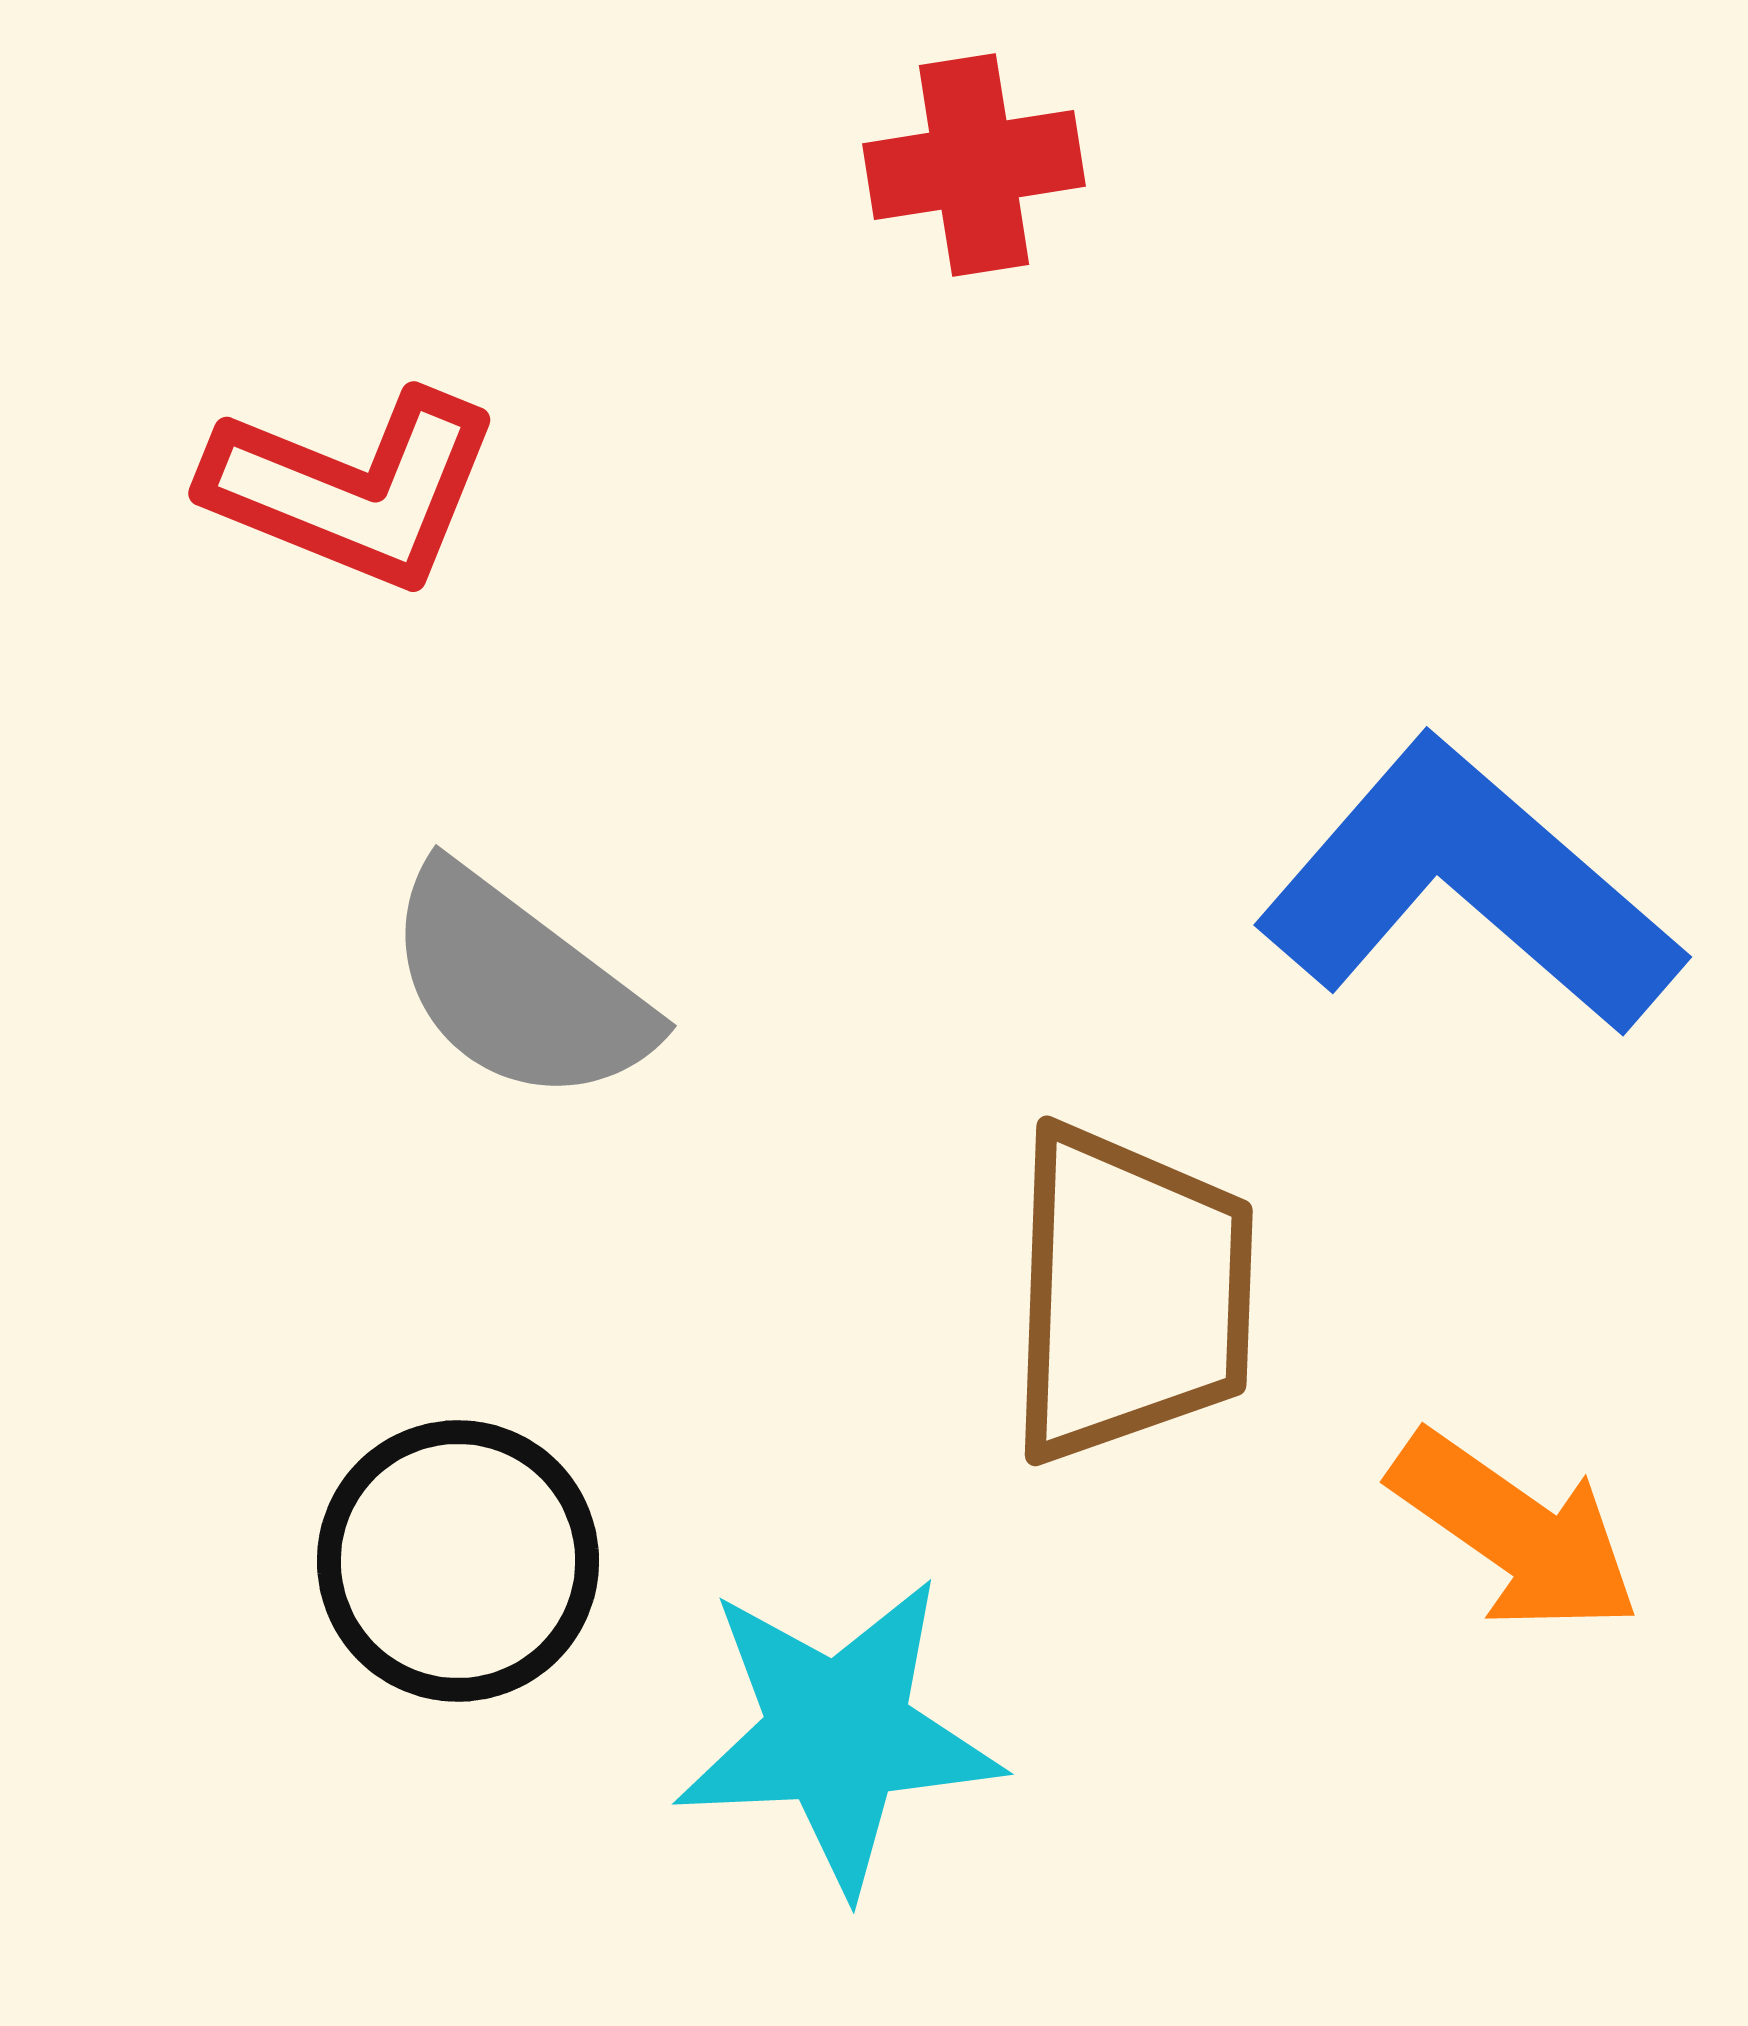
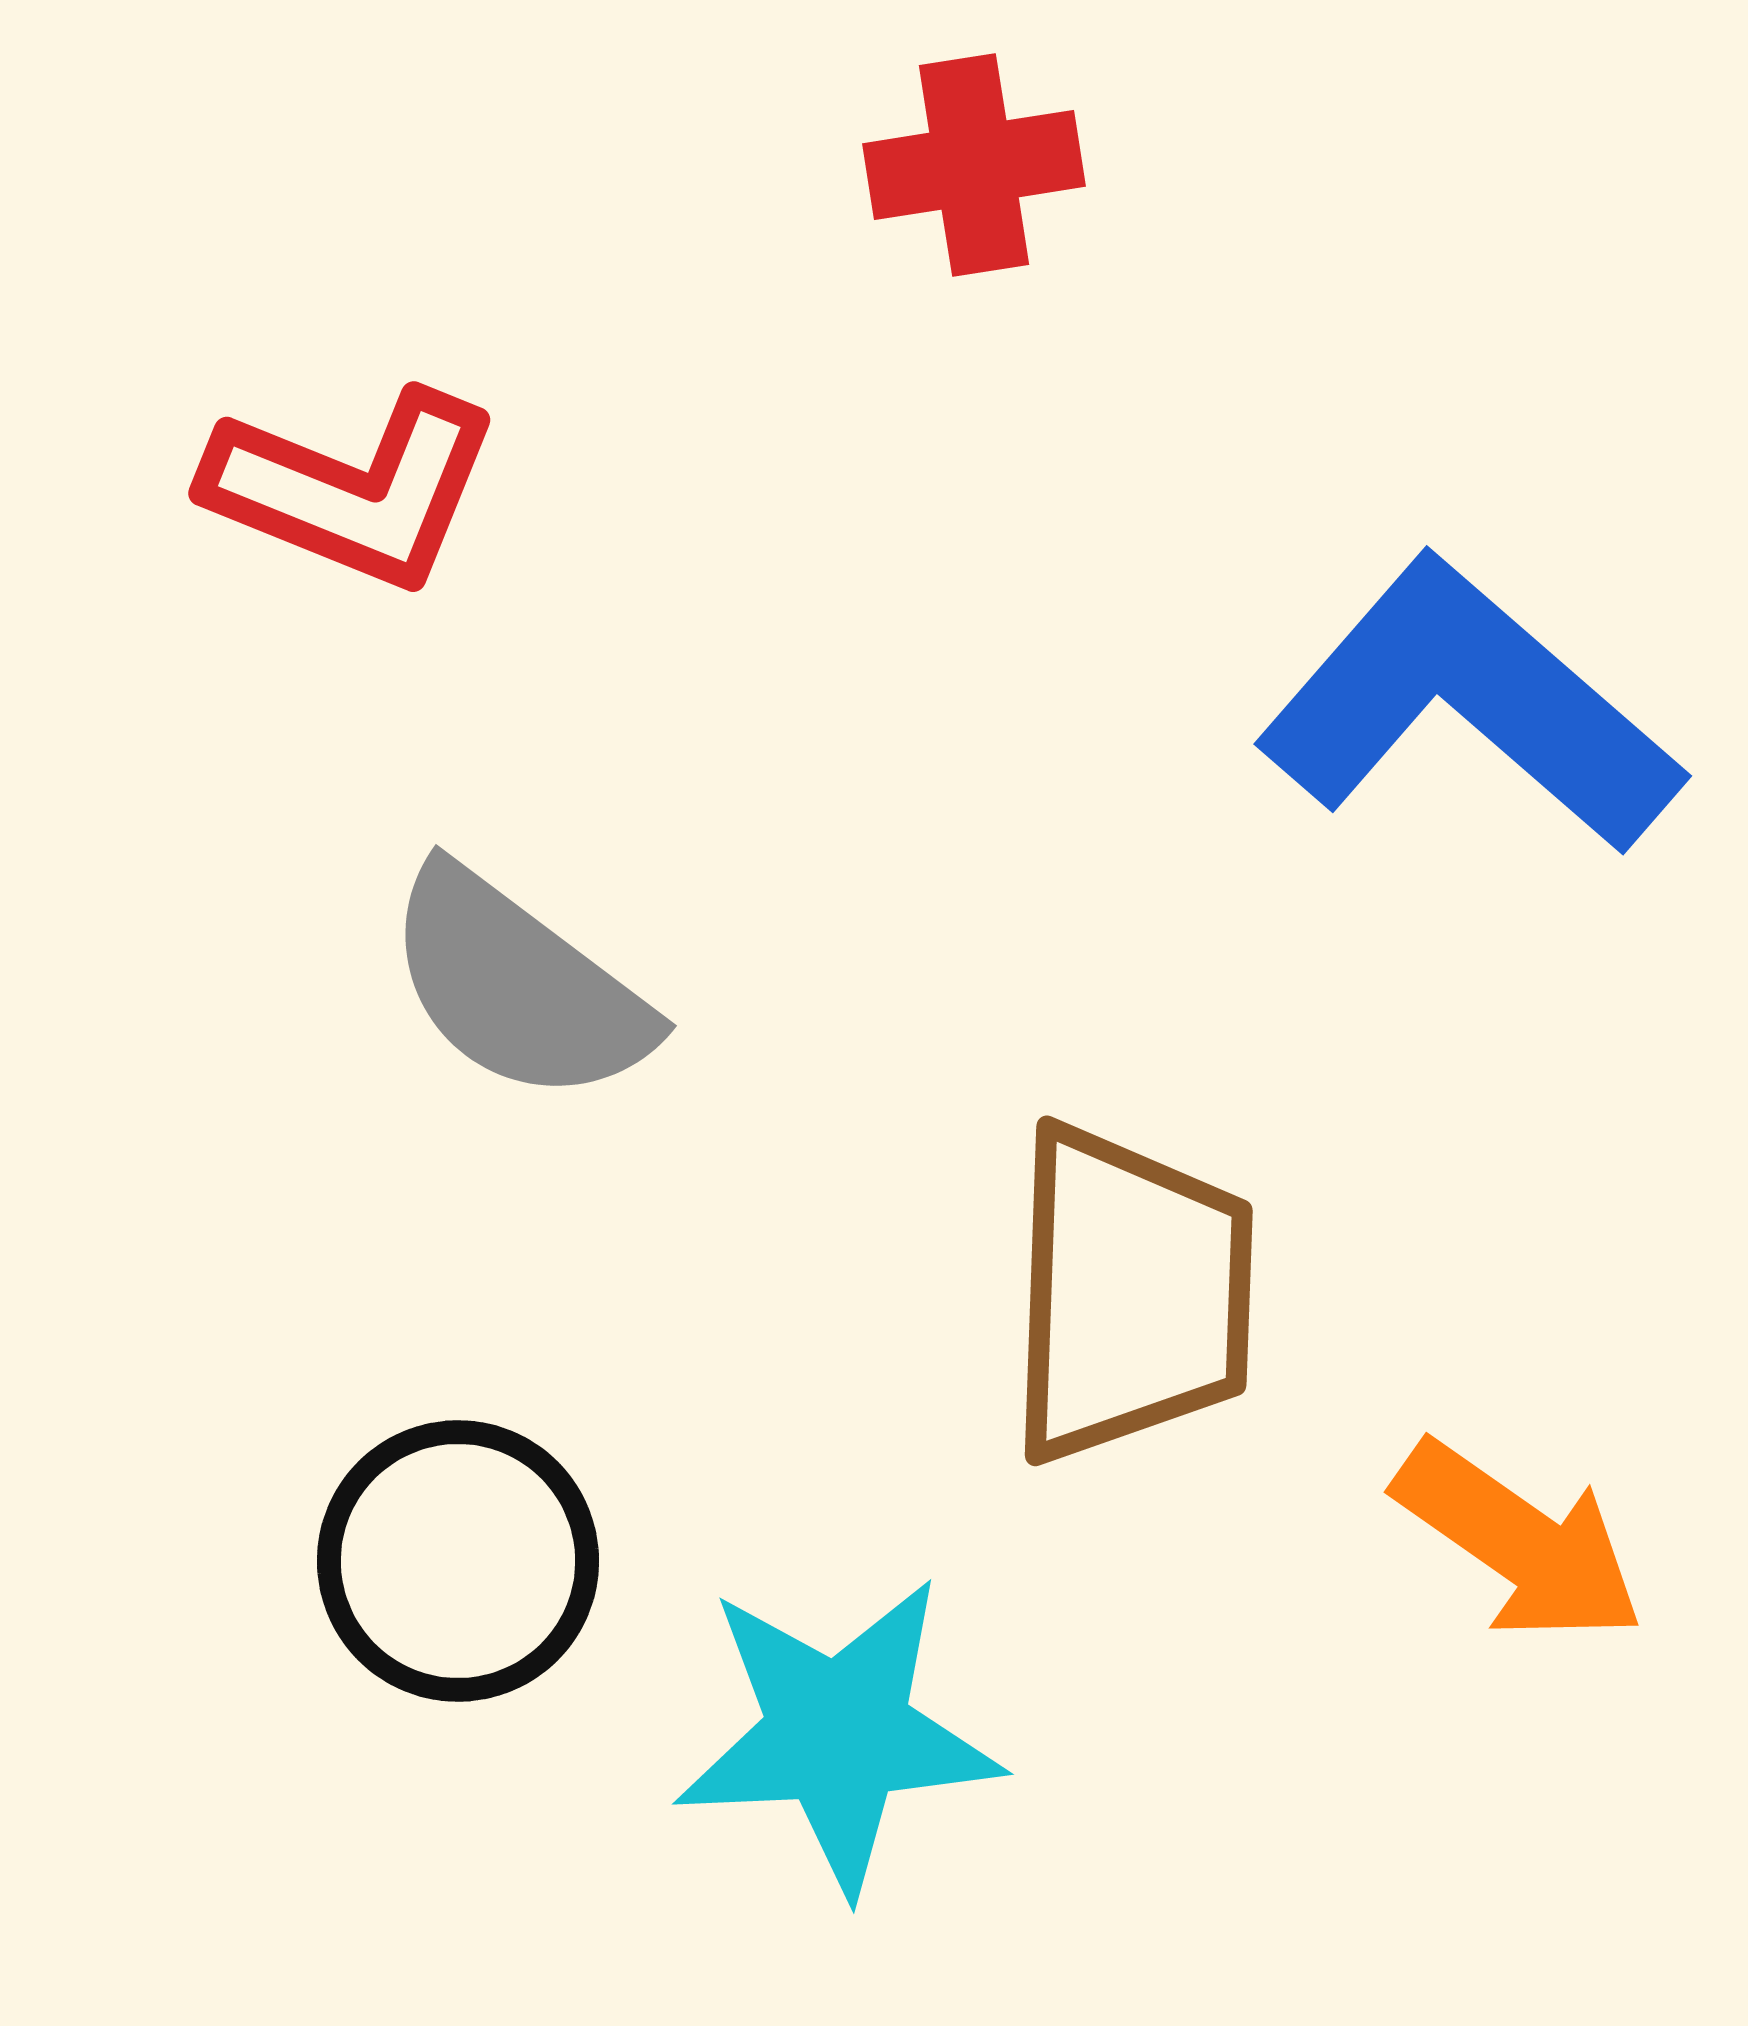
blue L-shape: moved 181 px up
orange arrow: moved 4 px right, 10 px down
